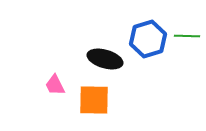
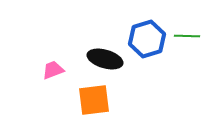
blue hexagon: moved 1 px left
pink trapezoid: moved 2 px left, 15 px up; rotated 95 degrees clockwise
orange square: rotated 8 degrees counterclockwise
